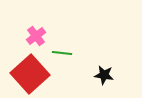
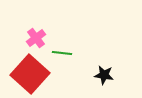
pink cross: moved 2 px down
red square: rotated 6 degrees counterclockwise
